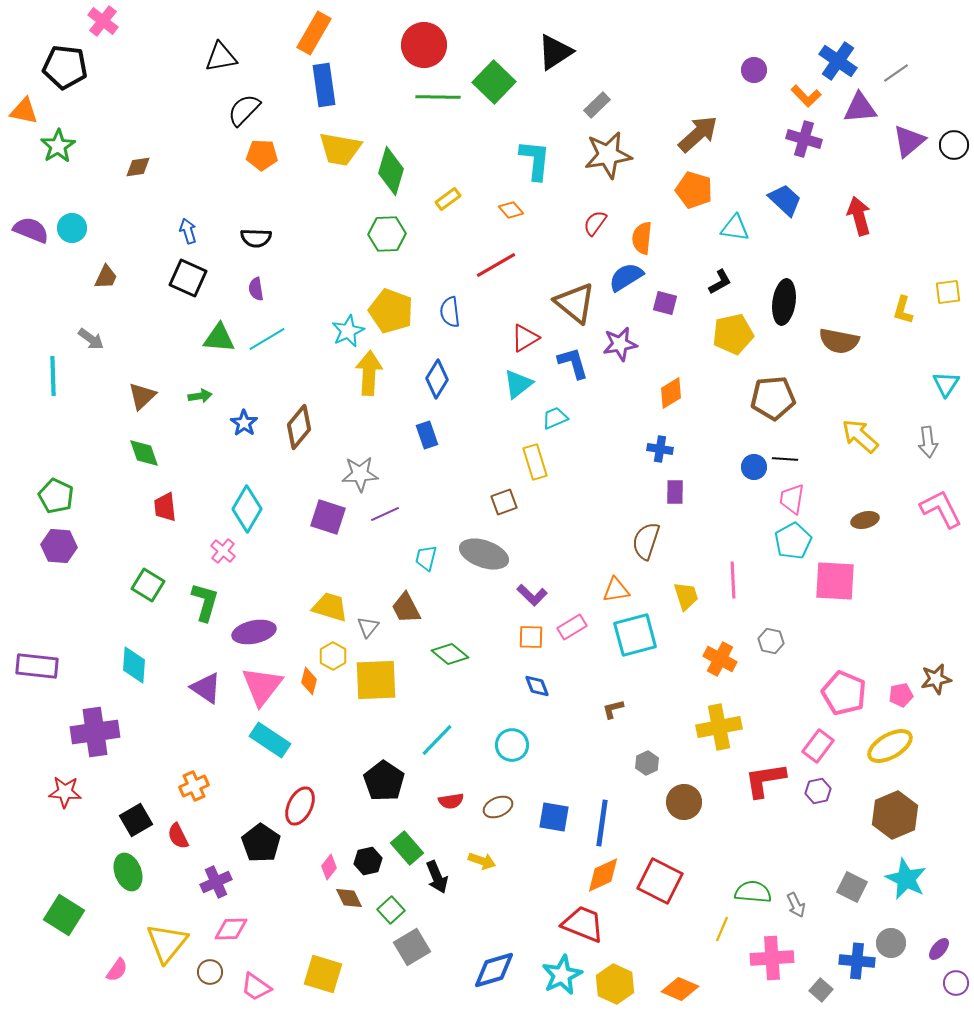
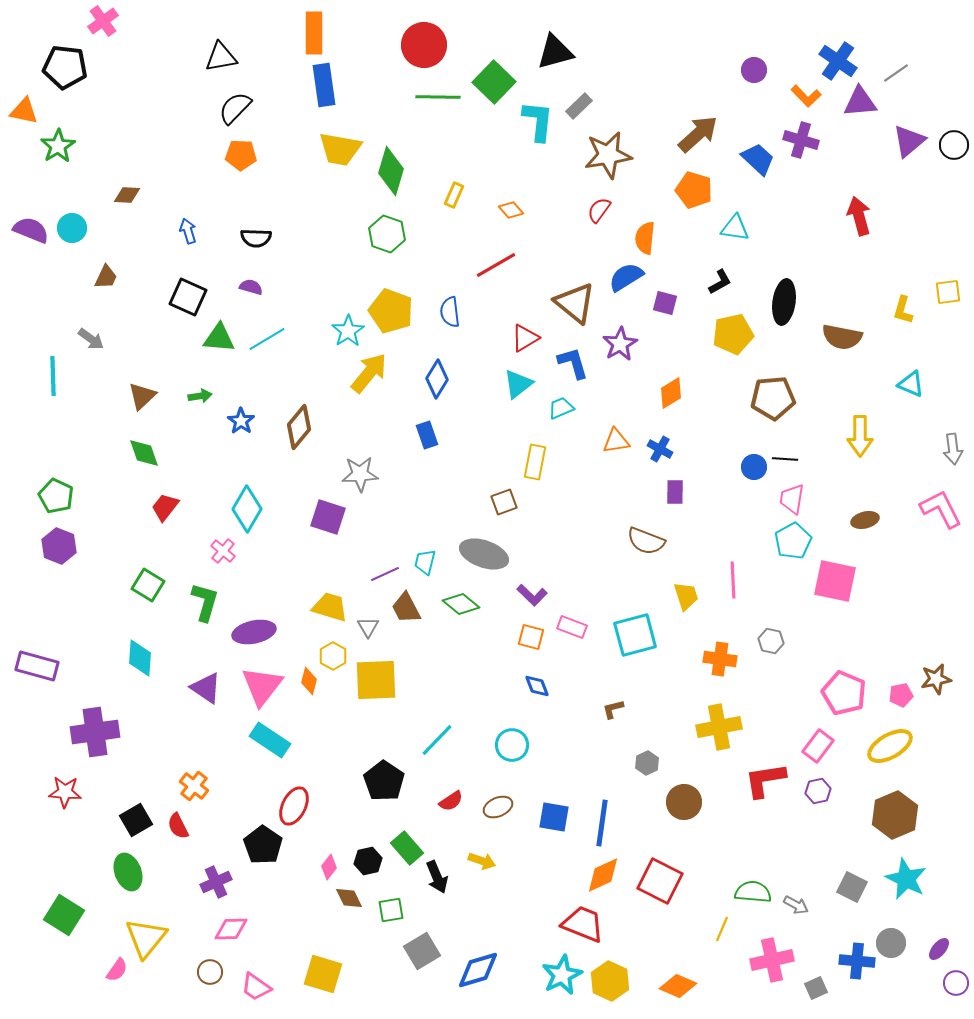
pink cross at (103, 21): rotated 16 degrees clockwise
orange rectangle at (314, 33): rotated 30 degrees counterclockwise
black triangle at (555, 52): rotated 18 degrees clockwise
gray rectangle at (597, 105): moved 18 px left, 1 px down
purple triangle at (860, 108): moved 6 px up
black semicircle at (244, 110): moved 9 px left, 2 px up
purple cross at (804, 139): moved 3 px left, 1 px down
orange pentagon at (262, 155): moved 21 px left
cyan L-shape at (535, 160): moved 3 px right, 39 px up
brown diamond at (138, 167): moved 11 px left, 28 px down; rotated 12 degrees clockwise
yellow rectangle at (448, 199): moved 6 px right, 4 px up; rotated 30 degrees counterclockwise
blue trapezoid at (785, 200): moved 27 px left, 41 px up
red semicircle at (595, 223): moved 4 px right, 13 px up
green hexagon at (387, 234): rotated 21 degrees clockwise
orange semicircle at (642, 238): moved 3 px right
black square at (188, 278): moved 19 px down
purple semicircle at (256, 289): moved 5 px left, 2 px up; rotated 115 degrees clockwise
cyan star at (348, 331): rotated 8 degrees counterclockwise
brown semicircle at (839, 341): moved 3 px right, 4 px up
purple star at (620, 344): rotated 20 degrees counterclockwise
yellow arrow at (369, 373): rotated 36 degrees clockwise
cyan triangle at (946, 384): moved 35 px left; rotated 40 degrees counterclockwise
cyan trapezoid at (555, 418): moved 6 px right, 10 px up
blue star at (244, 423): moved 3 px left, 2 px up
yellow arrow at (860, 436): rotated 132 degrees counterclockwise
gray arrow at (928, 442): moved 25 px right, 7 px down
blue cross at (660, 449): rotated 20 degrees clockwise
yellow rectangle at (535, 462): rotated 28 degrees clockwise
red trapezoid at (165, 507): rotated 44 degrees clockwise
purple line at (385, 514): moved 60 px down
brown semicircle at (646, 541): rotated 87 degrees counterclockwise
purple hexagon at (59, 546): rotated 16 degrees clockwise
cyan trapezoid at (426, 558): moved 1 px left, 4 px down
pink square at (835, 581): rotated 9 degrees clockwise
orange triangle at (616, 590): moved 149 px up
gray triangle at (368, 627): rotated 10 degrees counterclockwise
pink rectangle at (572, 627): rotated 52 degrees clockwise
orange square at (531, 637): rotated 12 degrees clockwise
green diamond at (450, 654): moved 11 px right, 50 px up
orange cross at (720, 659): rotated 20 degrees counterclockwise
cyan diamond at (134, 665): moved 6 px right, 7 px up
purple rectangle at (37, 666): rotated 9 degrees clockwise
orange cross at (194, 786): rotated 28 degrees counterclockwise
red semicircle at (451, 801): rotated 25 degrees counterclockwise
red ellipse at (300, 806): moved 6 px left
red semicircle at (178, 836): moved 10 px up
black pentagon at (261, 843): moved 2 px right, 2 px down
gray arrow at (796, 905): rotated 35 degrees counterclockwise
green square at (391, 910): rotated 32 degrees clockwise
yellow triangle at (167, 943): moved 21 px left, 5 px up
gray square at (412, 947): moved 10 px right, 4 px down
pink cross at (772, 958): moved 2 px down; rotated 9 degrees counterclockwise
blue diamond at (494, 970): moved 16 px left
yellow hexagon at (615, 984): moved 5 px left, 3 px up
orange diamond at (680, 989): moved 2 px left, 3 px up
gray square at (821, 990): moved 5 px left, 2 px up; rotated 25 degrees clockwise
